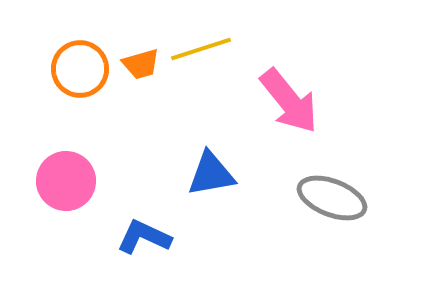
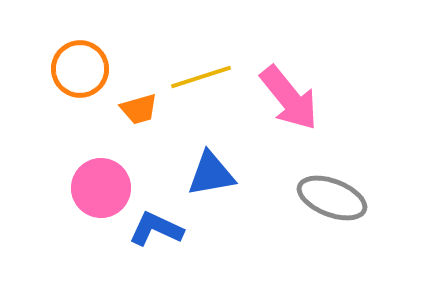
yellow line: moved 28 px down
orange trapezoid: moved 2 px left, 45 px down
pink arrow: moved 3 px up
pink circle: moved 35 px right, 7 px down
blue L-shape: moved 12 px right, 8 px up
